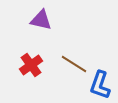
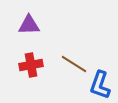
purple triangle: moved 12 px left, 5 px down; rotated 15 degrees counterclockwise
red cross: rotated 25 degrees clockwise
